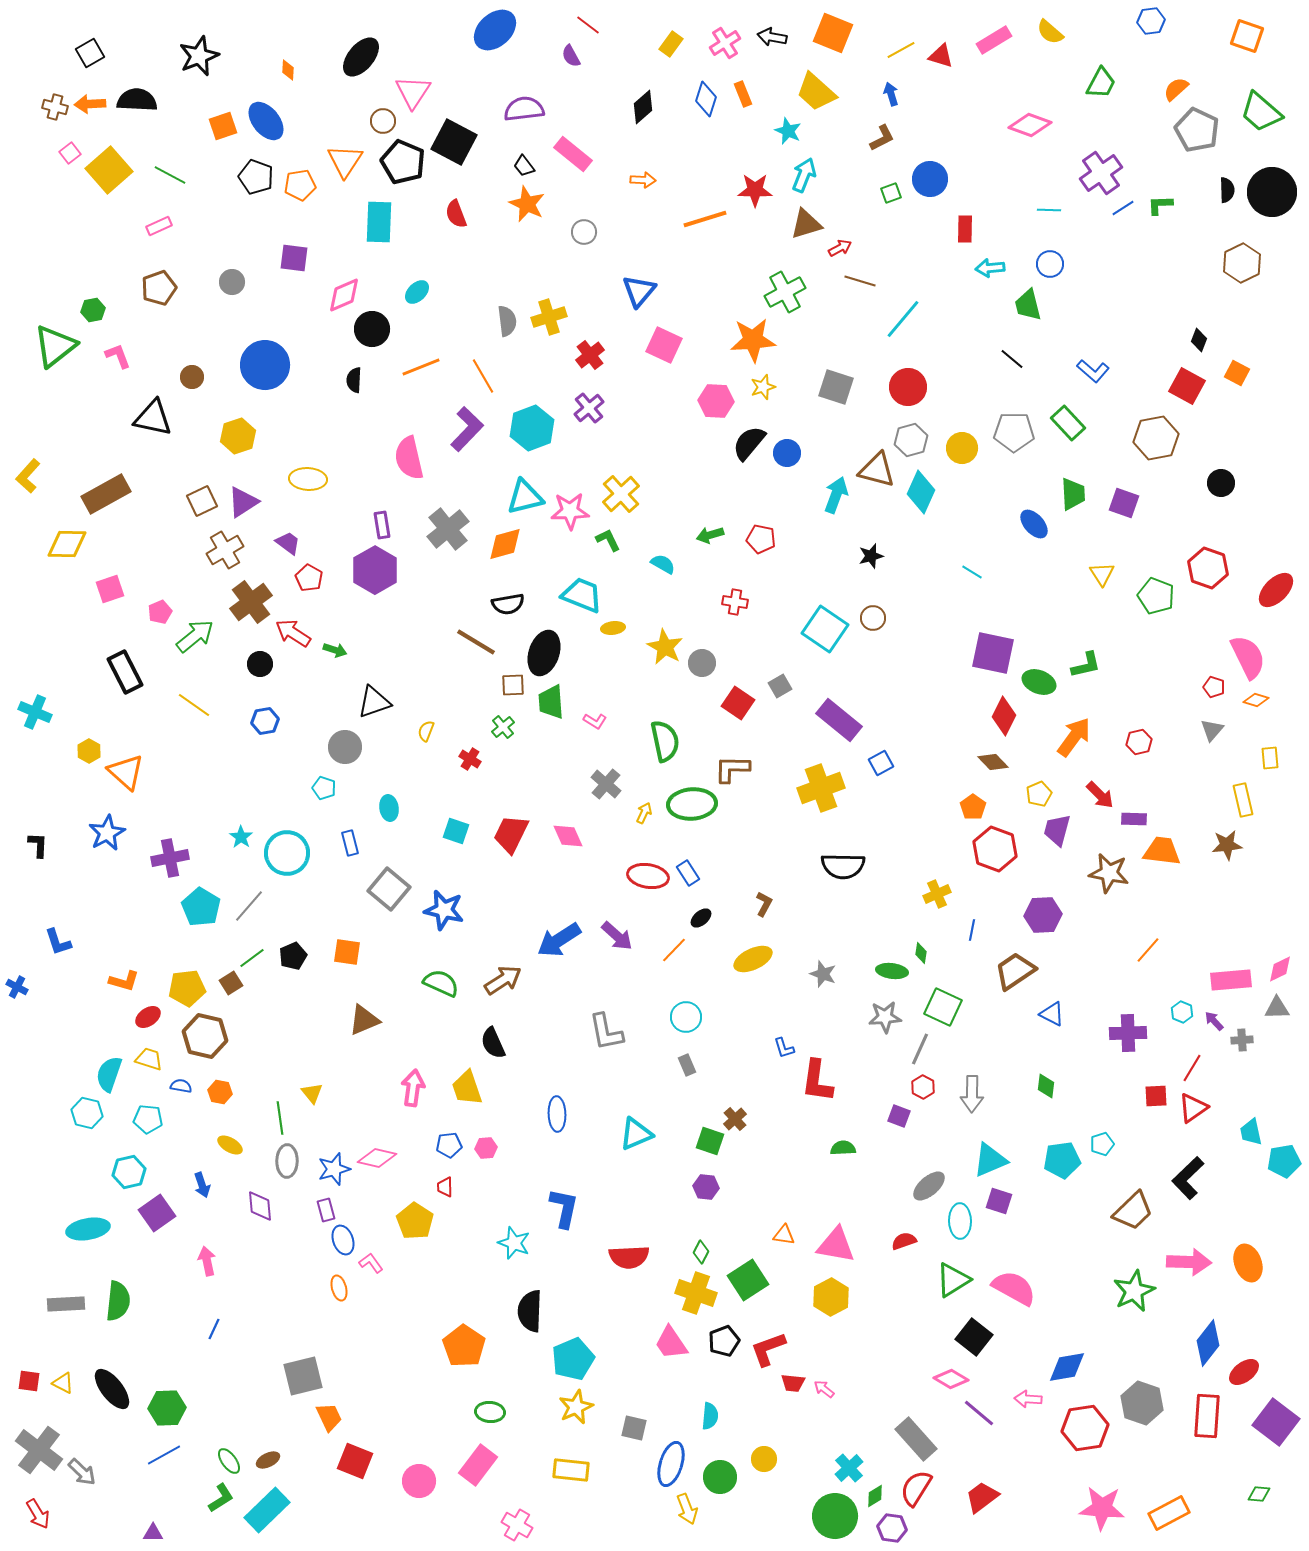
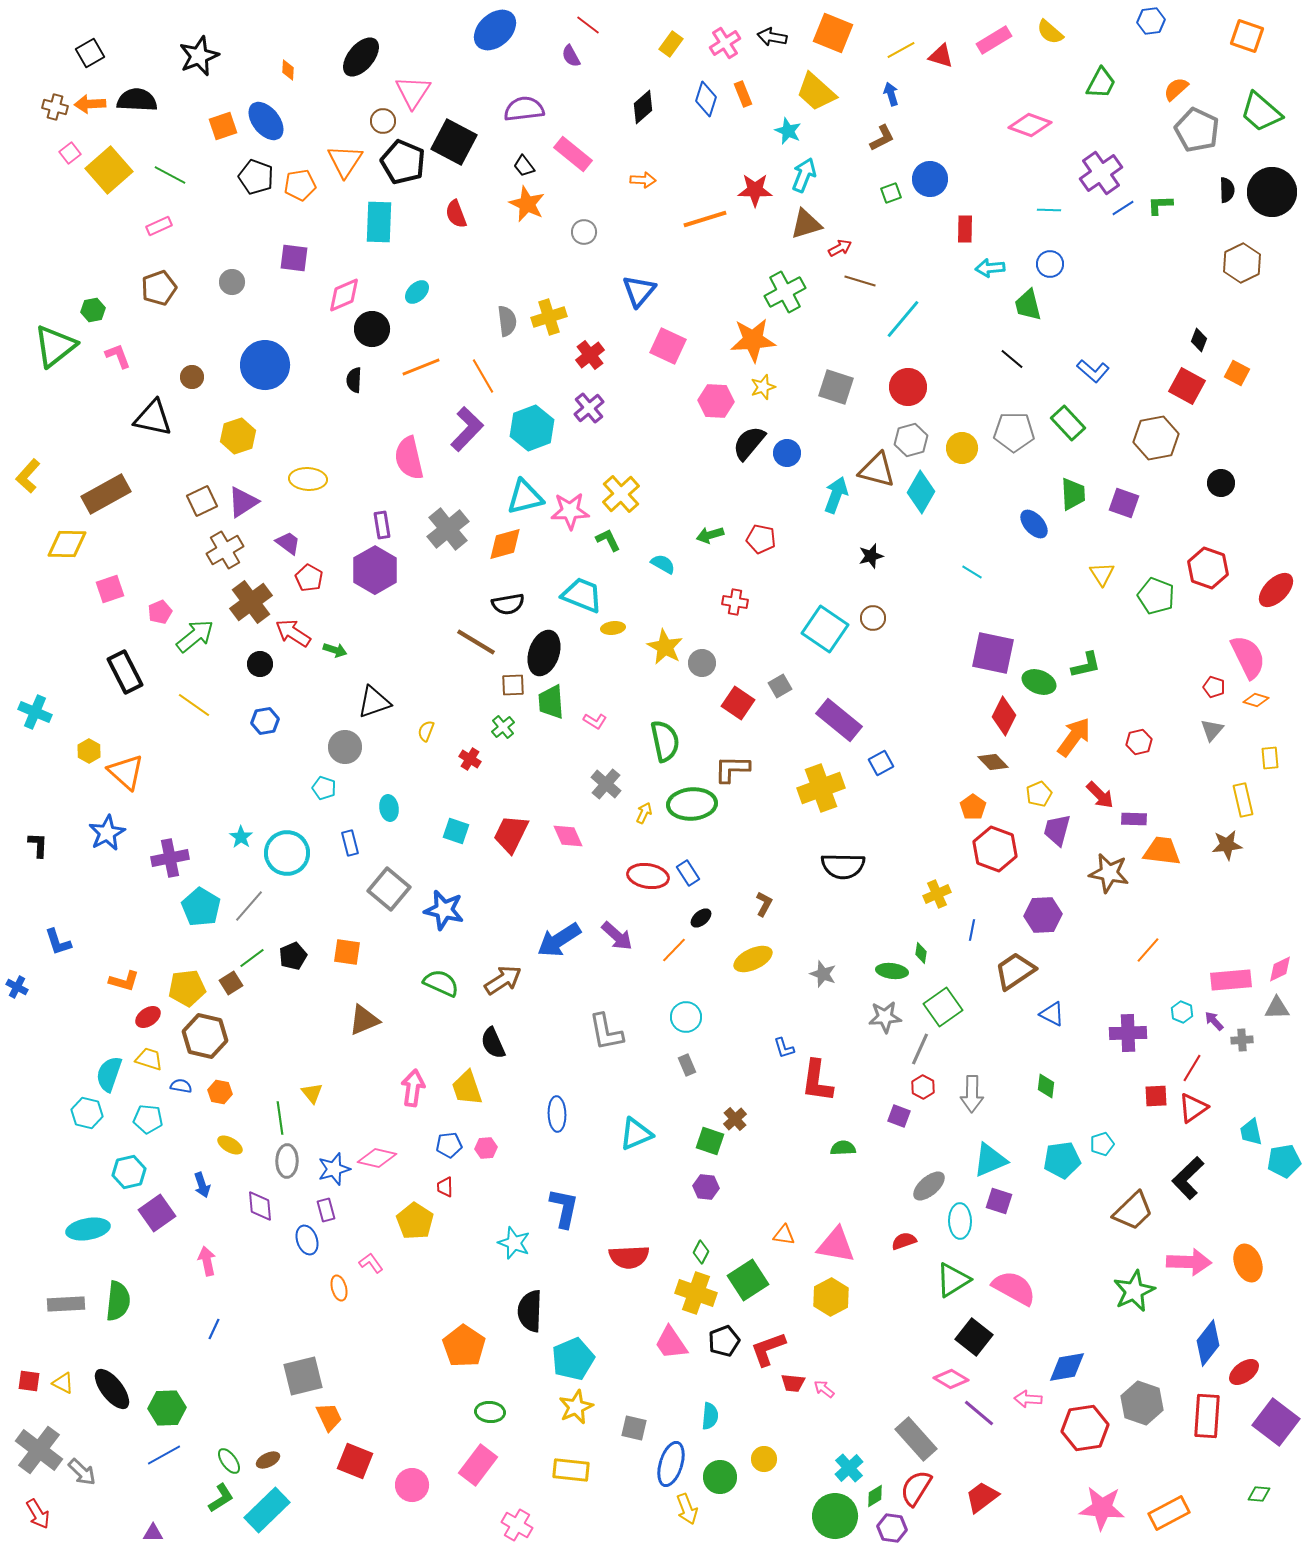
pink square at (664, 345): moved 4 px right, 1 px down
cyan diamond at (921, 492): rotated 6 degrees clockwise
green square at (943, 1007): rotated 30 degrees clockwise
blue ellipse at (343, 1240): moved 36 px left
pink circle at (419, 1481): moved 7 px left, 4 px down
